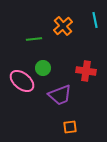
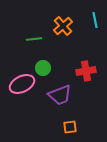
red cross: rotated 18 degrees counterclockwise
pink ellipse: moved 3 px down; rotated 65 degrees counterclockwise
